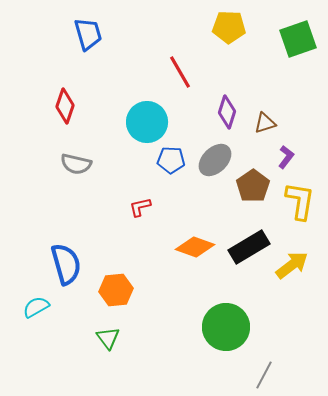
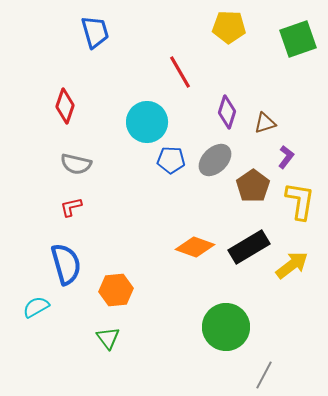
blue trapezoid: moved 7 px right, 2 px up
red L-shape: moved 69 px left
